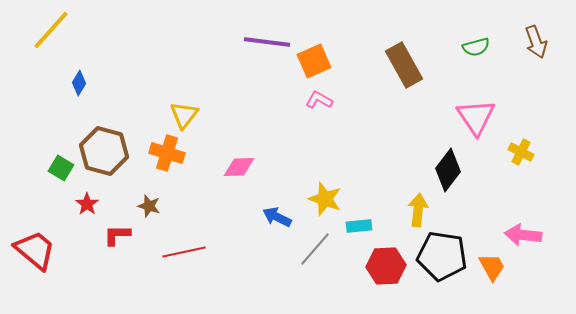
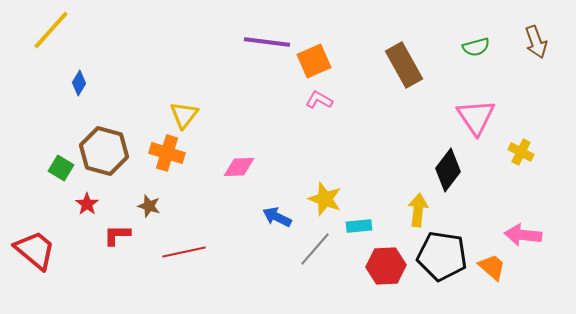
orange trapezoid: rotated 20 degrees counterclockwise
